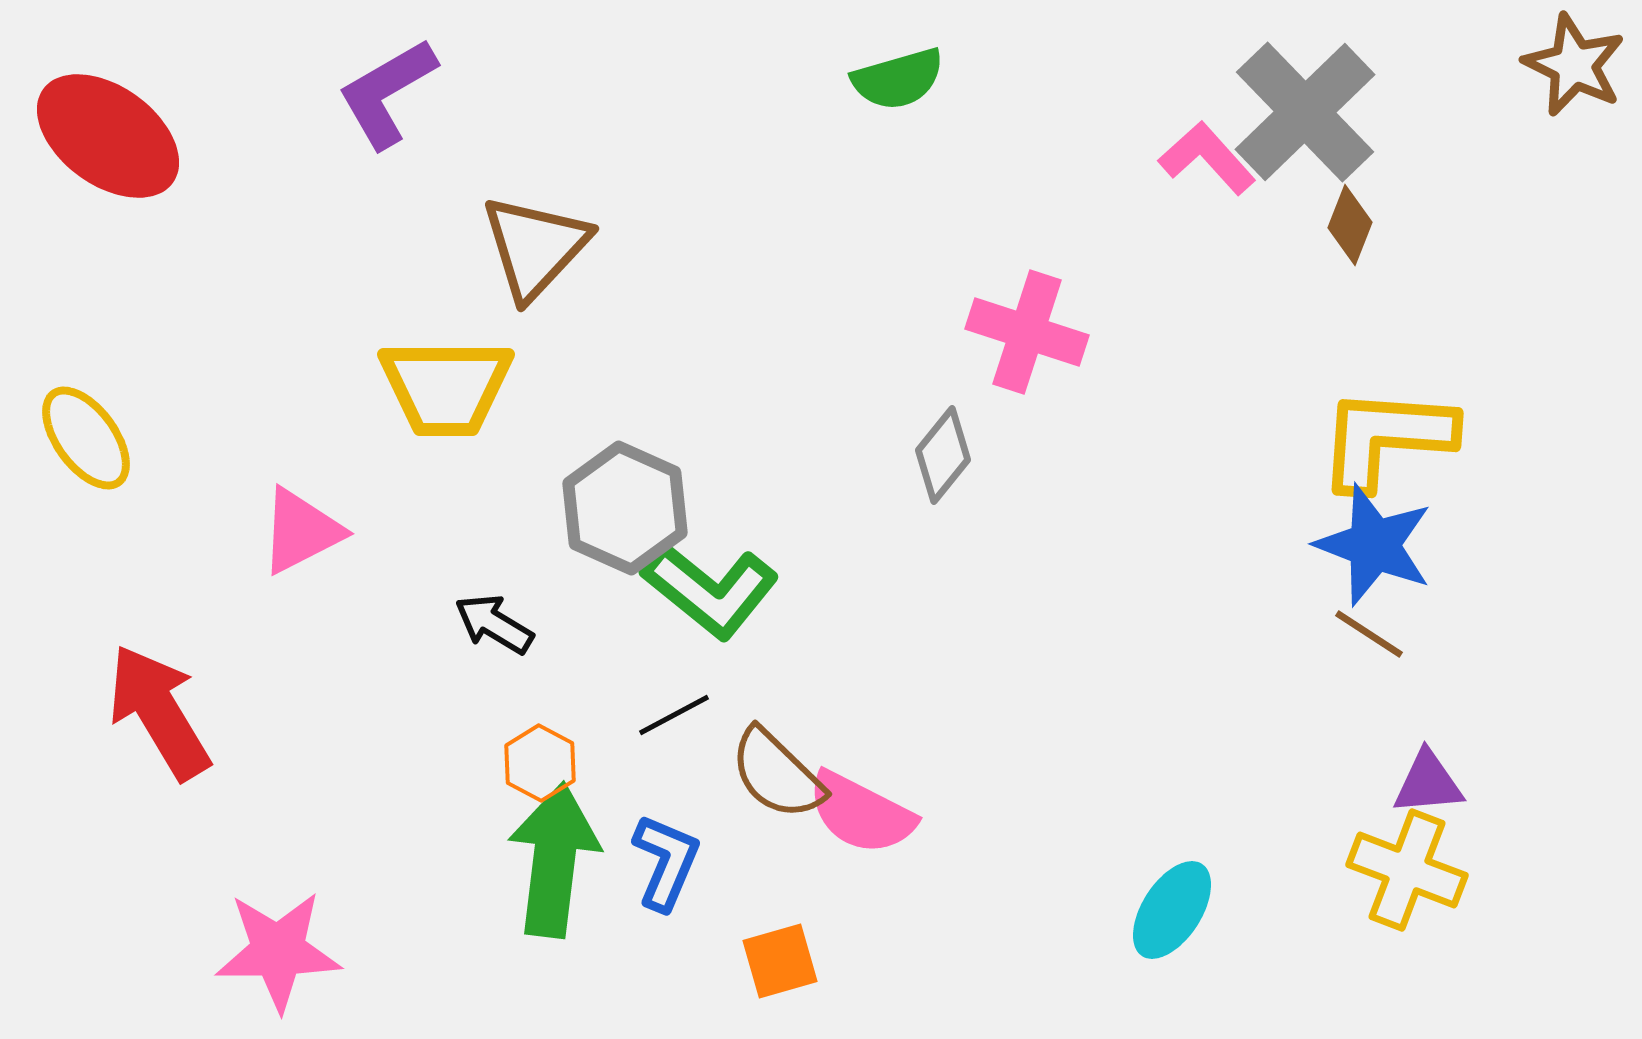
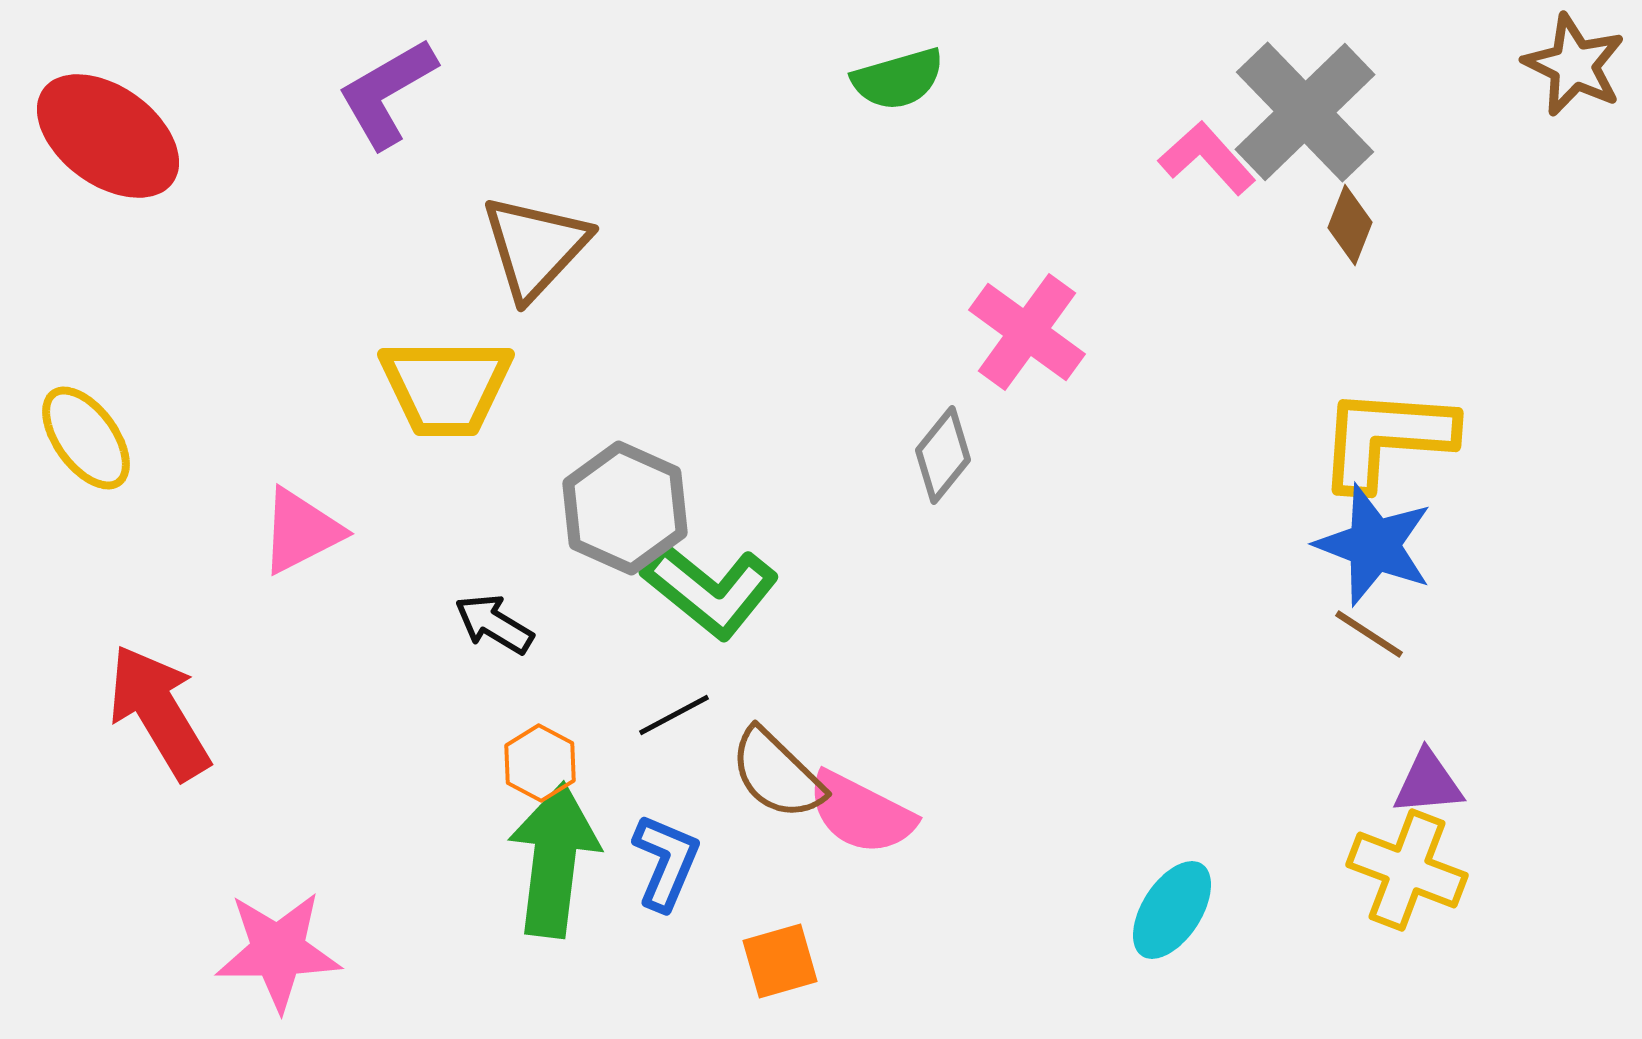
pink cross: rotated 18 degrees clockwise
